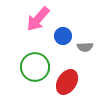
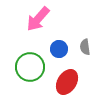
blue circle: moved 4 px left, 13 px down
gray semicircle: rotated 84 degrees clockwise
green circle: moved 5 px left
